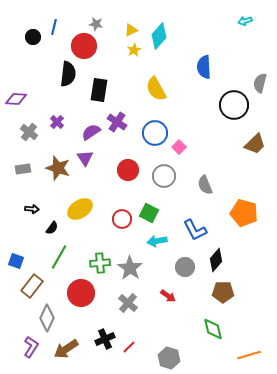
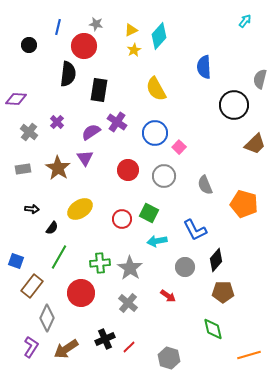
cyan arrow at (245, 21): rotated 144 degrees clockwise
blue line at (54, 27): moved 4 px right
black circle at (33, 37): moved 4 px left, 8 px down
gray semicircle at (260, 83): moved 4 px up
brown star at (58, 168): rotated 15 degrees clockwise
orange pentagon at (244, 213): moved 9 px up
